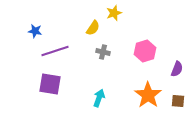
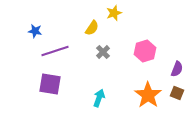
yellow semicircle: moved 1 px left
gray cross: rotated 32 degrees clockwise
brown square: moved 1 px left, 8 px up; rotated 16 degrees clockwise
